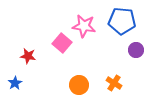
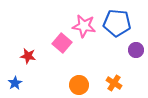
blue pentagon: moved 5 px left, 2 px down
